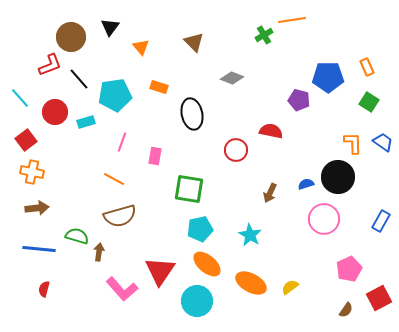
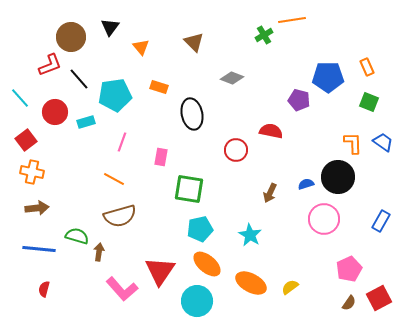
green square at (369, 102): rotated 12 degrees counterclockwise
pink rectangle at (155, 156): moved 6 px right, 1 px down
brown semicircle at (346, 310): moved 3 px right, 7 px up
